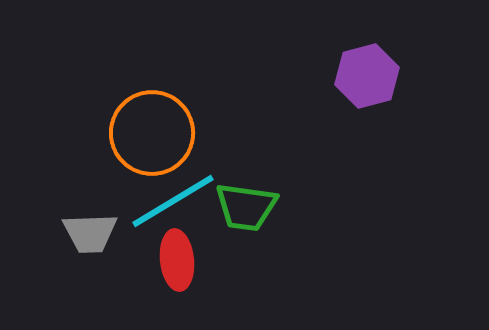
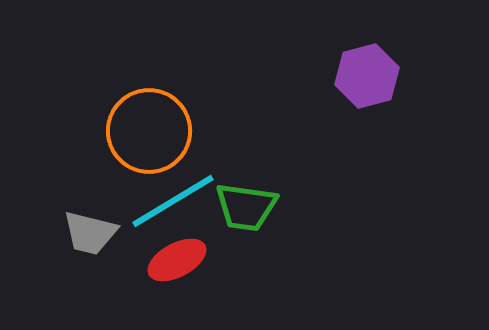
orange circle: moved 3 px left, 2 px up
gray trapezoid: rotated 16 degrees clockwise
red ellipse: rotated 68 degrees clockwise
